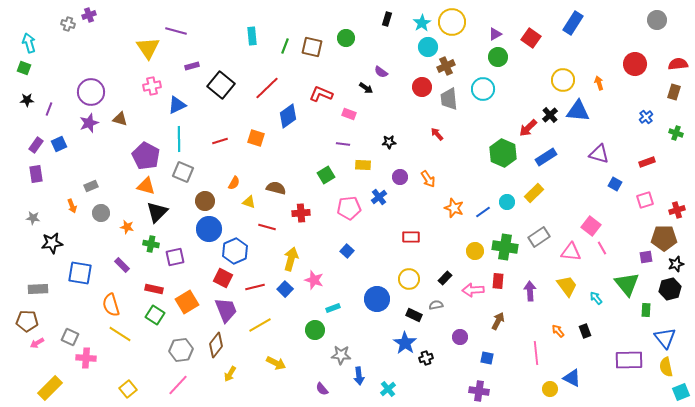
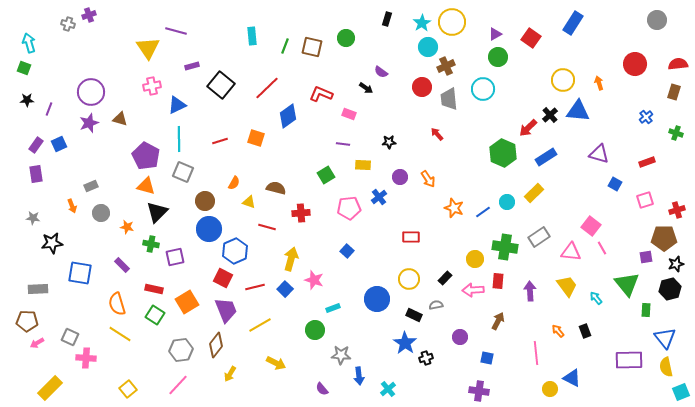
yellow circle at (475, 251): moved 8 px down
orange semicircle at (111, 305): moved 6 px right, 1 px up
